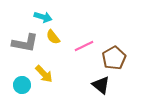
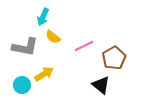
cyan arrow: rotated 96 degrees clockwise
yellow semicircle: rotated 14 degrees counterclockwise
gray L-shape: moved 4 px down
yellow arrow: rotated 78 degrees counterclockwise
